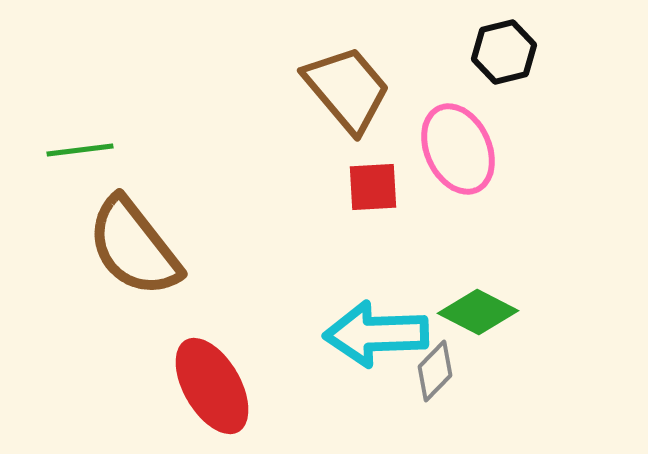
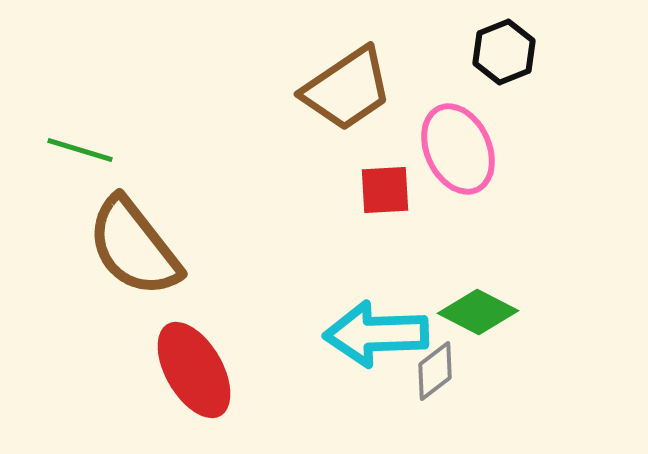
black hexagon: rotated 8 degrees counterclockwise
brown trapezoid: rotated 96 degrees clockwise
green line: rotated 24 degrees clockwise
red square: moved 12 px right, 3 px down
gray diamond: rotated 8 degrees clockwise
red ellipse: moved 18 px left, 16 px up
